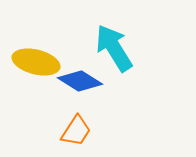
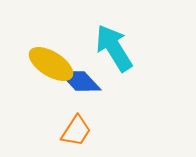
yellow ellipse: moved 15 px right, 2 px down; rotated 18 degrees clockwise
blue diamond: rotated 15 degrees clockwise
